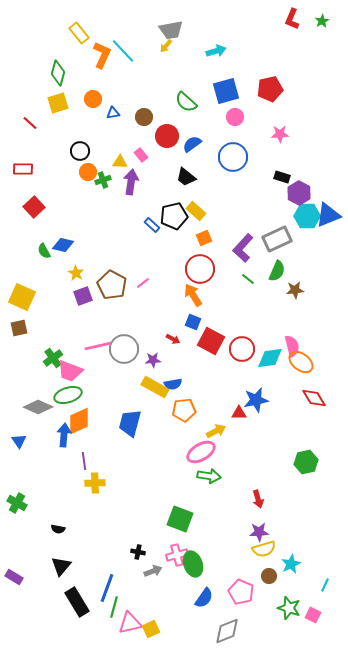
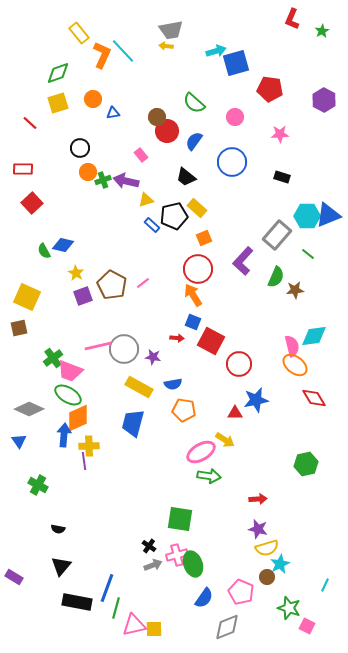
green star at (322, 21): moved 10 px down
yellow arrow at (166, 46): rotated 56 degrees clockwise
green diamond at (58, 73): rotated 55 degrees clockwise
red pentagon at (270, 89): rotated 20 degrees clockwise
blue square at (226, 91): moved 10 px right, 28 px up
green semicircle at (186, 102): moved 8 px right, 1 px down
brown circle at (144, 117): moved 13 px right
red circle at (167, 136): moved 5 px up
blue semicircle at (192, 144): moved 2 px right, 3 px up; rotated 18 degrees counterclockwise
black circle at (80, 151): moved 3 px up
blue circle at (233, 157): moved 1 px left, 5 px down
yellow triangle at (120, 162): moved 26 px right, 38 px down; rotated 21 degrees counterclockwise
purple arrow at (131, 182): moved 5 px left, 1 px up; rotated 85 degrees counterclockwise
purple hexagon at (299, 193): moved 25 px right, 93 px up
red square at (34, 207): moved 2 px left, 4 px up
yellow rectangle at (196, 211): moved 1 px right, 3 px up
gray rectangle at (277, 239): moved 4 px up; rotated 24 degrees counterclockwise
purple L-shape at (243, 248): moved 13 px down
red circle at (200, 269): moved 2 px left
green semicircle at (277, 271): moved 1 px left, 6 px down
green line at (248, 279): moved 60 px right, 25 px up
yellow square at (22, 297): moved 5 px right
red arrow at (173, 339): moved 4 px right, 1 px up; rotated 24 degrees counterclockwise
red circle at (242, 349): moved 3 px left, 15 px down
cyan diamond at (270, 358): moved 44 px right, 22 px up
purple star at (153, 360): moved 3 px up; rotated 14 degrees clockwise
orange ellipse at (301, 362): moved 6 px left, 3 px down
yellow rectangle at (155, 387): moved 16 px left
green ellipse at (68, 395): rotated 48 degrees clockwise
gray diamond at (38, 407): moved 9 px left, 2 px down
orange pentagon at (184, 410): rotated 15 degrees clockwise
red triangle at (239, 413): moved 4 px left
orange diamond at (79, 421): moved 1 px left, 3 px up
blue trapezoid at (130, 423): moved 3 px right
yellow arrow at (216, 431): moved 9 px right, 9 px down; rotated 60 degrees clockwise
green hexagon at (306, 462): moved 2 px down
yellow cross at (95, 483): moved 6 px left, 37 px up
red arrow at (258, 499): rotated 78 degrees counterclockwise
green cross at (17, 503): moved 21 px right, 18 px up
green square at (180, 519): rotated 12 degrees counterclockwise
purple star at (259, 532): moved 1 px left, 3 px up; rotated 18 degrees clockwise
yellow semicircle at (264, 549): moved 3 px right, 1 px up
black cross at (138, 552): moved 11 px right, 6 px up; rotated 24 degrees clockwise
cyan star at (291, 564): moved 11 px left
gray arrow at (153, 571): moved 6 px up
brown circle at (269, 576): moved 2 px left, 1 px down
black rectangle at (77, 602): rotated 48 degrees counterclockwise
green line at (114, 607): moved 2 px right, 1 px down
pink square at (313, 615): moved 6 px left, 11 px down
pink triangle at (130, 623): moved 4 px right, 2 px down
yellow square at (151, 629): moved 3 px right; rotated 24 degrees clockwise
gray diamond at (227, 631): moved 4 px up
